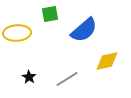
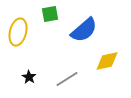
yellow ellipse: moved 1 px right, 1 px up; rotated 72 degrees counterclockwise
